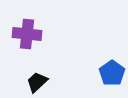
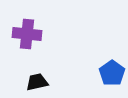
black trapezoid: rotated 30 degrees clockwise
